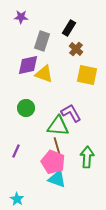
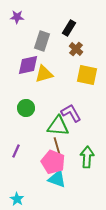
purple star: moved 4 px left
yellow triangle: rotated 36 degrees counterclockwise
